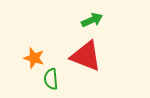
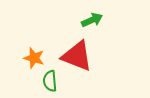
red triangle: moved 9 px left
green semicircle: moved 1 px left, 2 px down
